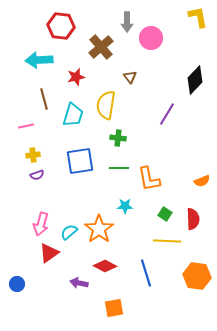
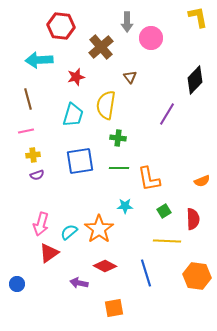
brown line: moved 16 px left
pink line: moved 5 px down
green square: moved 1 px left, 3 px up; rotated 24 degrees clockwise
